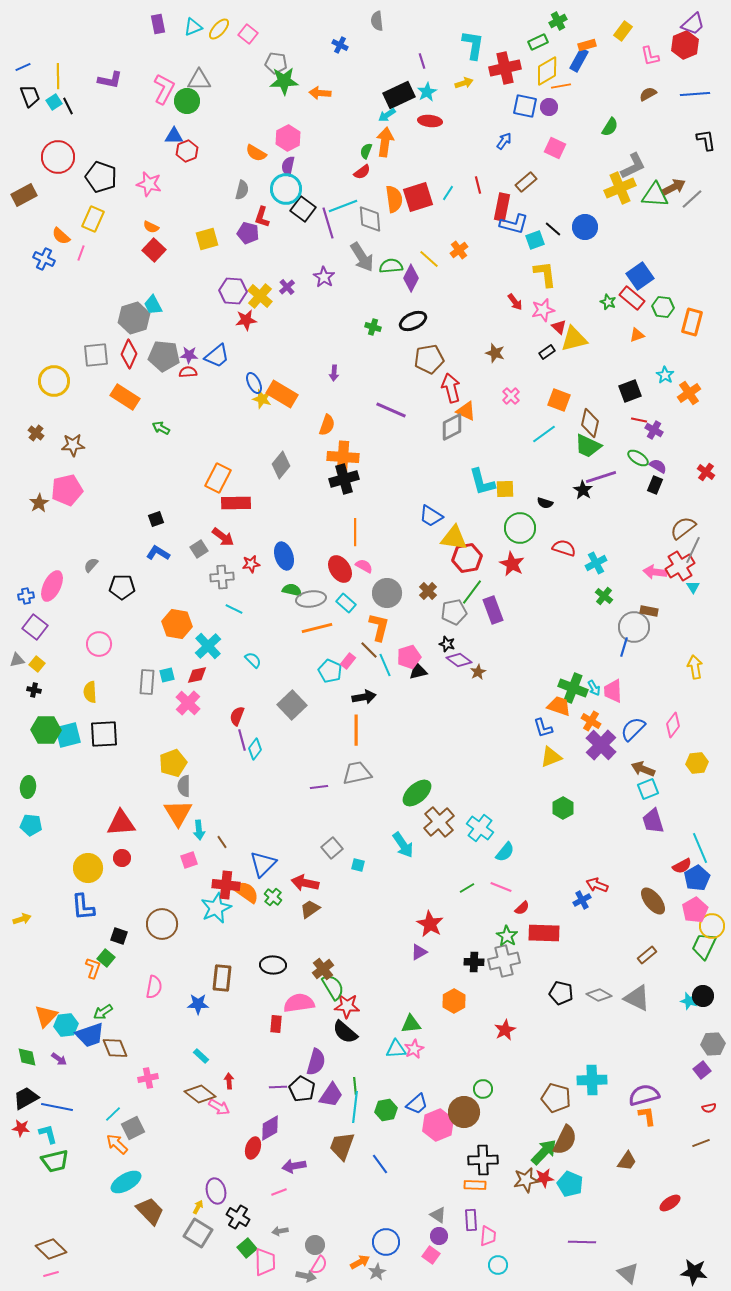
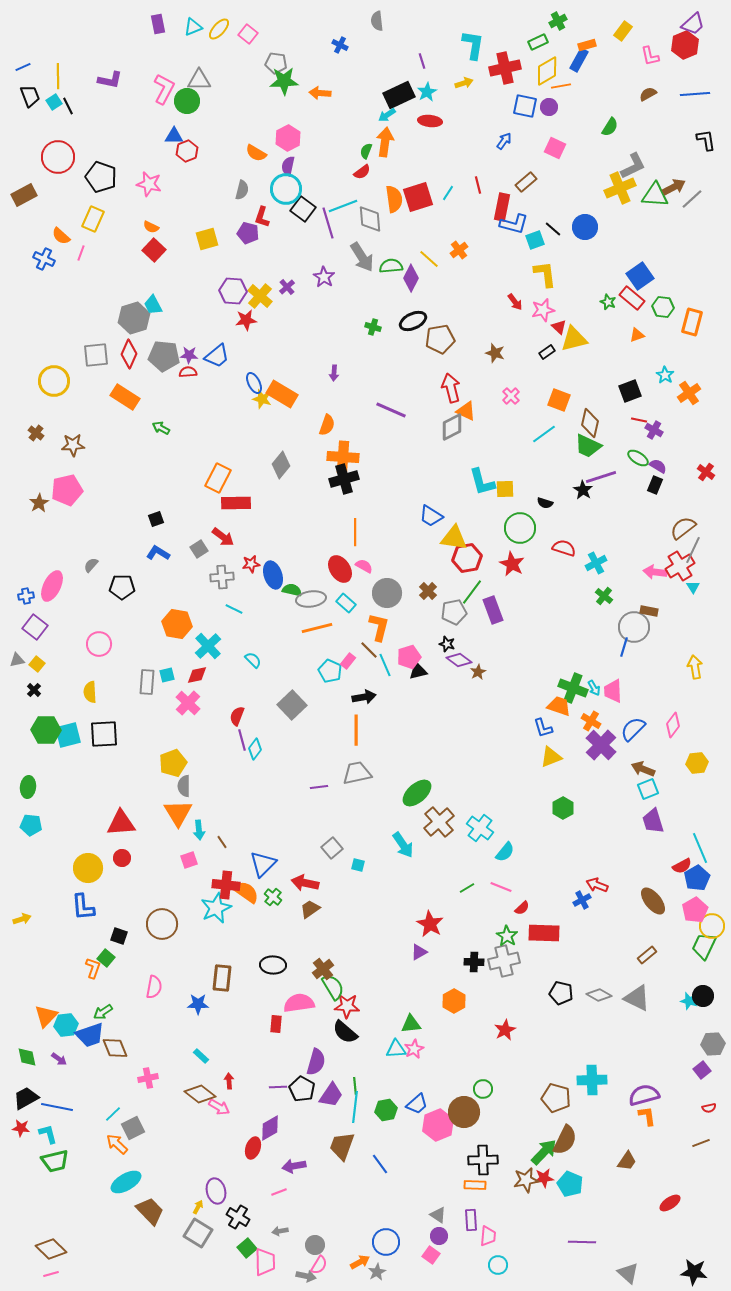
brown pentagon at (429, 359): moved 11 px right, 20 px up
blue ellipse at (284, 556): moved 11 px left, 19 px down
black cross at (34, 690): rotated 32 degrees clockwise
